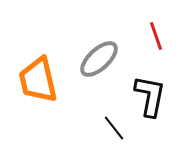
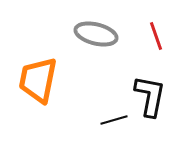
gray ellipse: moved 3 px left, 25 px up; rotated 57 degrees clockwise
orange trapezoid: rotated 24 degrees clockwise
black line: moved 8 px up; rotated 68 degrees counterclockwise
